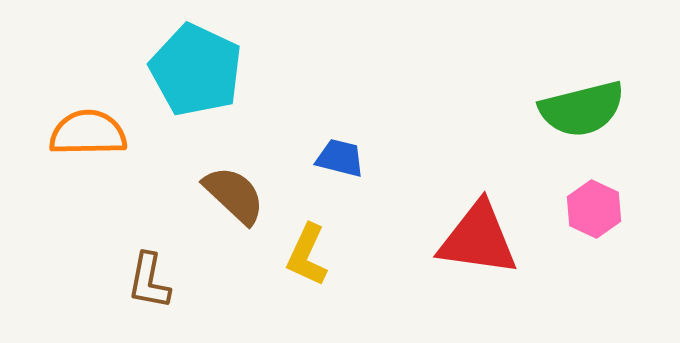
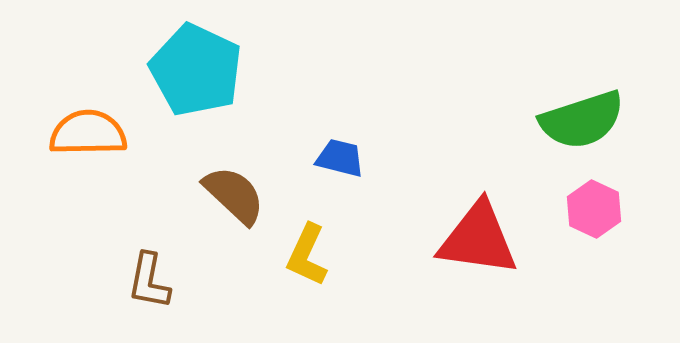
green semicircle: moved 11 px down; rotated 4 degrees counterclockwise
